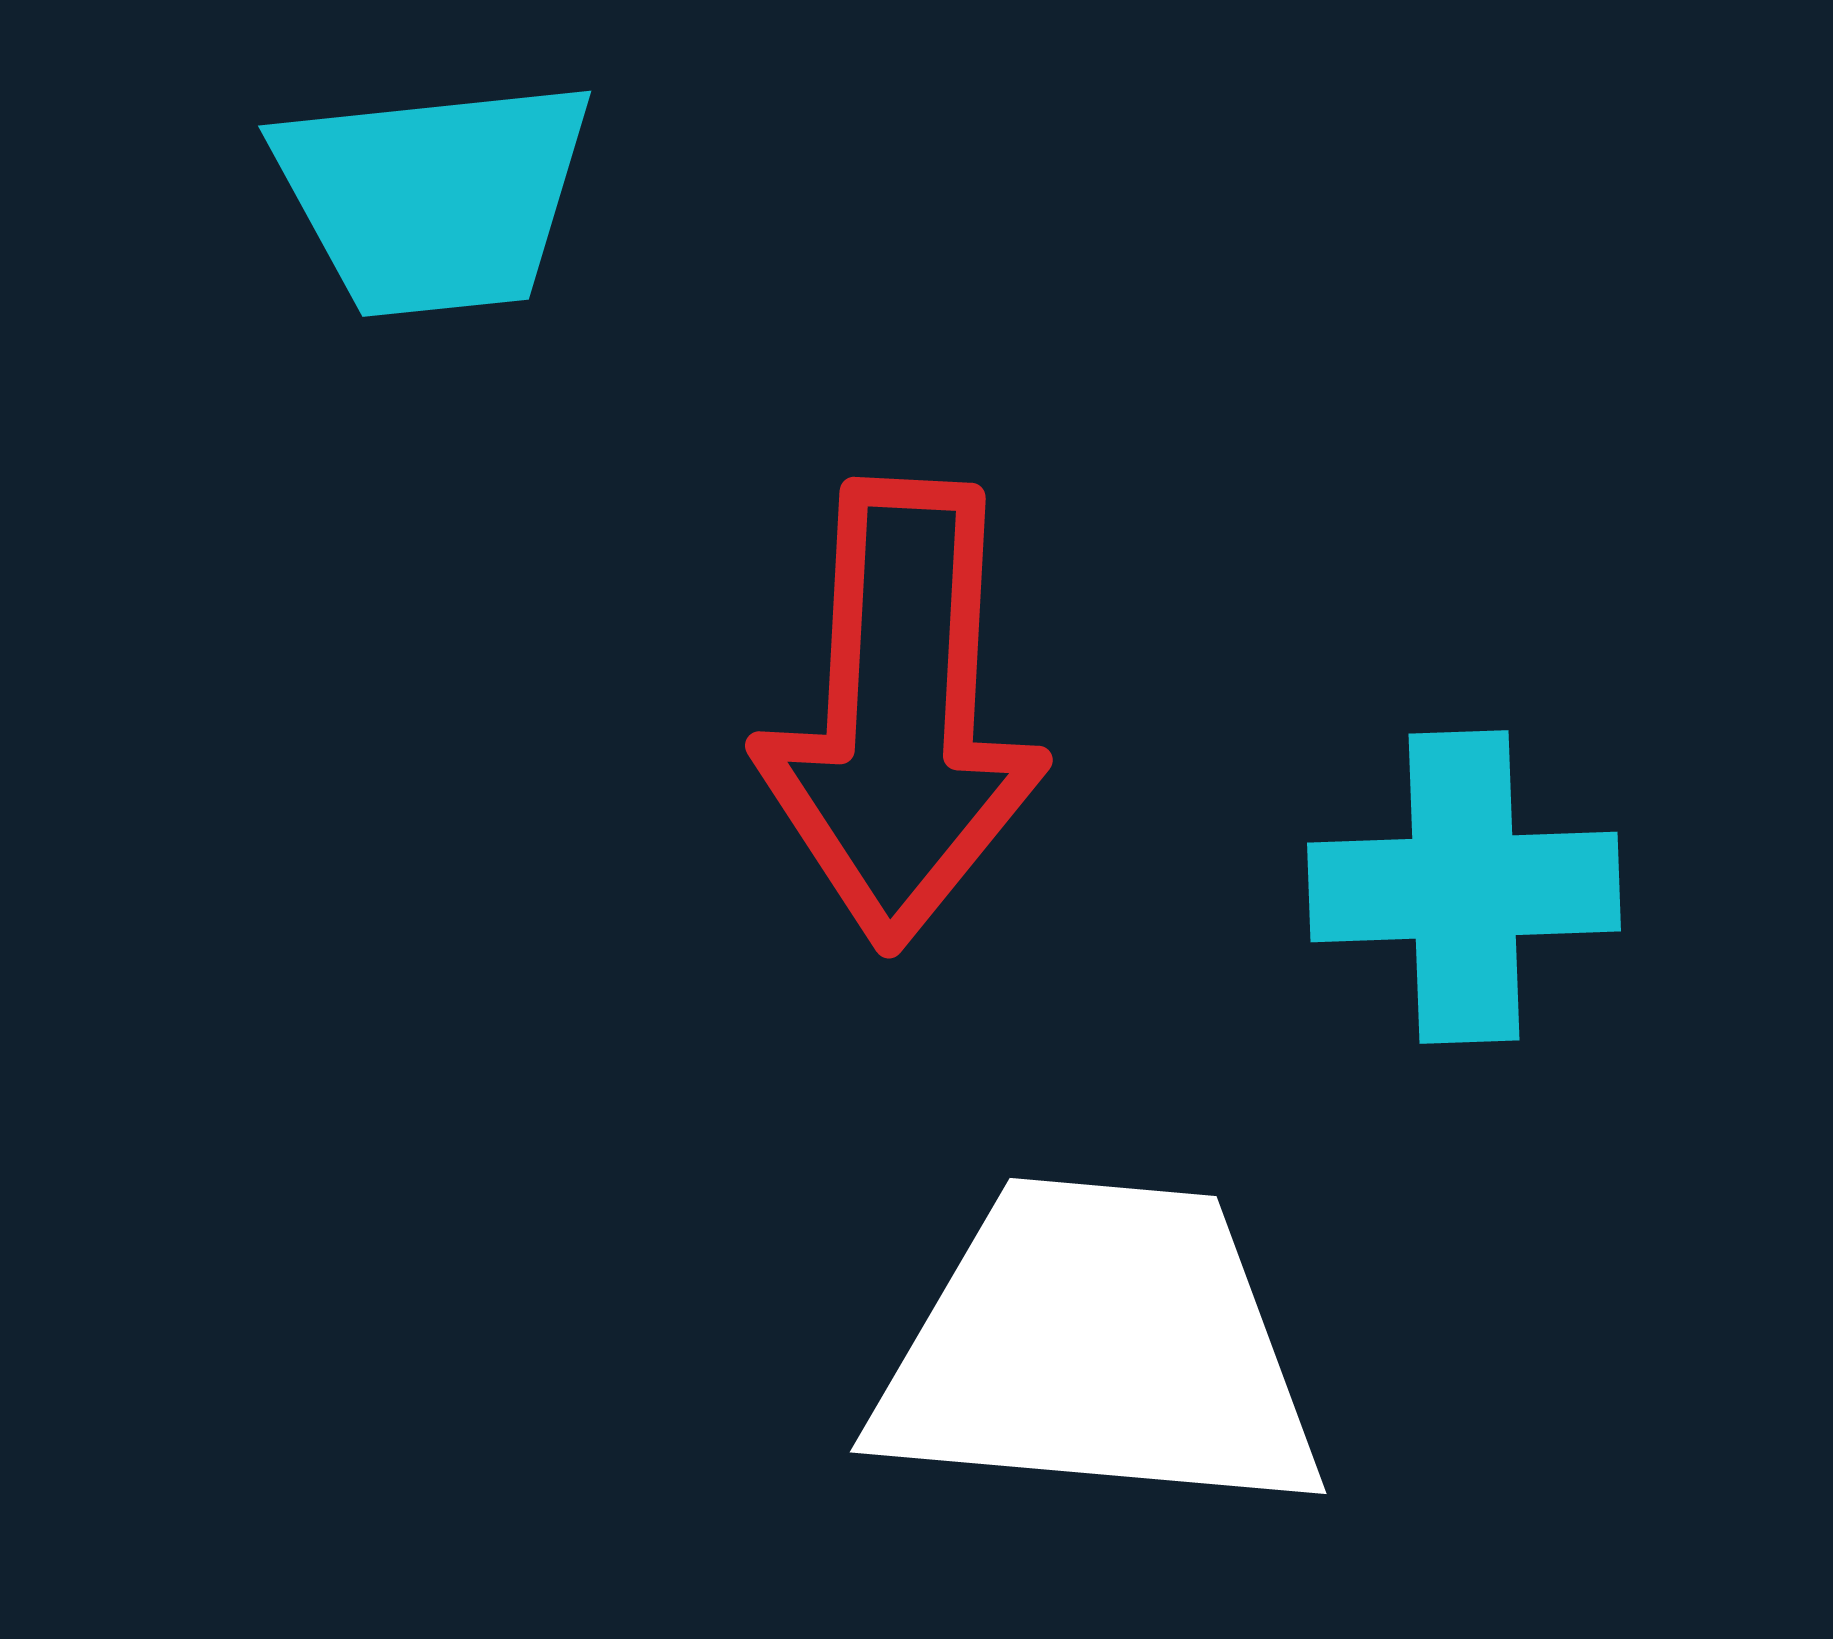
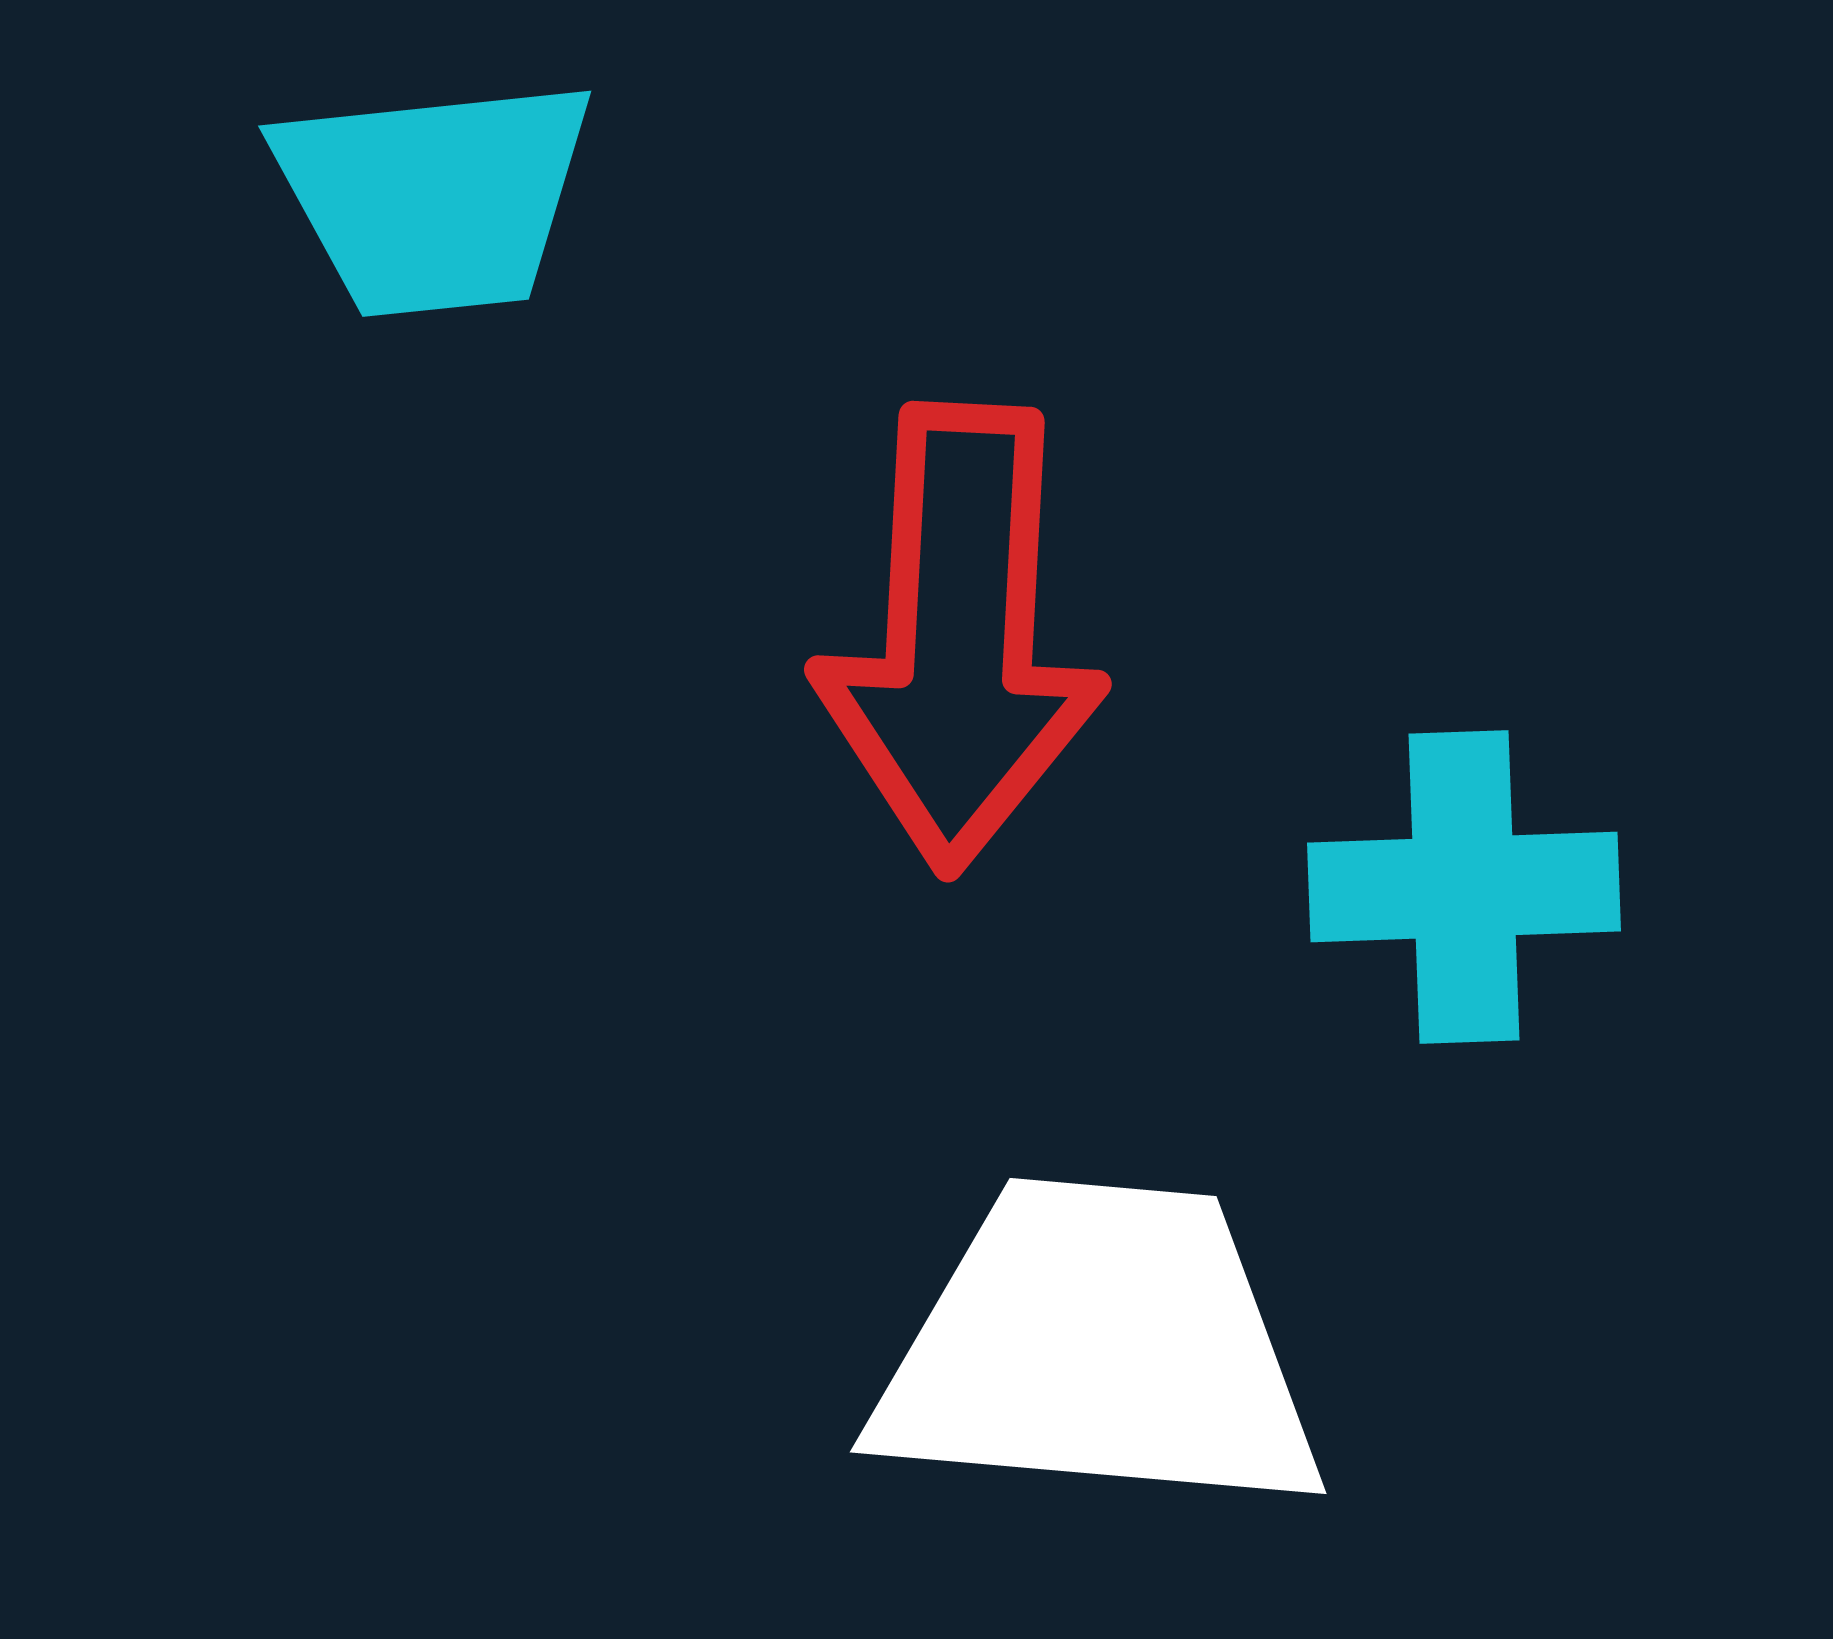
red arrow: moved 59 px right, 76 px up
